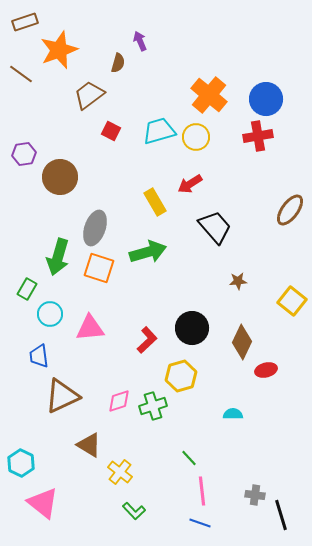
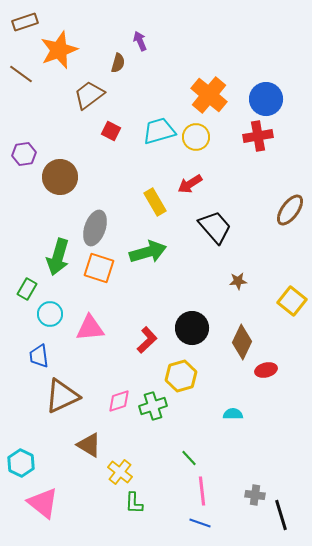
green L-shape at (134, 511): moved 8 px up; rotated 45 degrees clockwise
